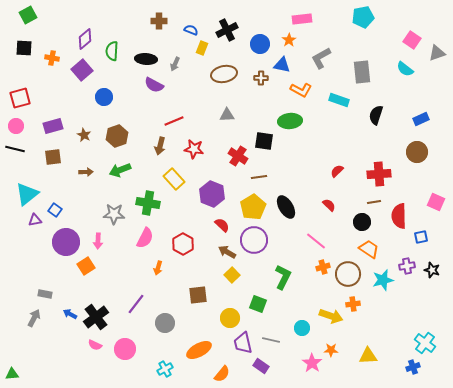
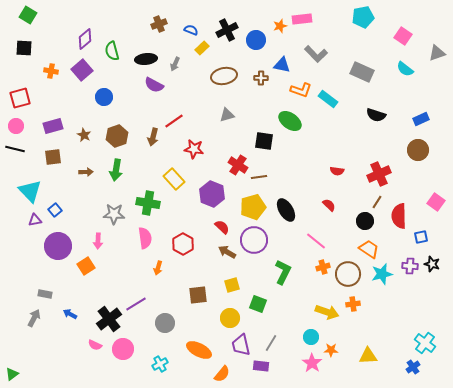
green square at (28, 15): rotated 30 degrees counterclockwise
brown cross at (159, 21): moved 3 px down; rotated 21 degrees counterclockwise
orange star at (289, 40): moved 9 px left, 14 px up; rotated 16 degrees clockwise
pink square at (412, 40): moved 9 px left, 4 px up
blue circle at (260, 44): moved 4 px left, 4 px up
yellow rectangle at (202, 48): rotated 24 degrees clockwise
green semicircle at (112, 51): rotated 18 degrees counterclockwise
orange cross at (52, 58): moved 1 px left, 13 px down
gray L-shape at (321, 58): moved 5 px left, 4 px up; rotated 105 degrees counterclockwise
black ellipse at (146, 59): rotated 10 degrees counterclockwise
gray rectangle at (362, 72): rotated 60 degrees counterclockwise
brown ellipse at (224, 74): moved 2 px down
orange L-shape at (301, 90): rotated 10 degrees counterclockwise
cyan rectangle at (339, 100): moved 11 px left, 1 px up; rotated 18 degrees clockwise
gray triangle at (227, 115): rotated 14 degrees counterclockwise
black semicircle at (376, 115): rotated 90 degrees counterclockwise
red line at (174, 121): rotated 12 degrees counterclockwise
green ellipse at (290, 121): rotated 40 degrees clockwise
brown arrow at (160, 146): moved 7 px left, 9 px up
brown circle at (417, 152): moved 1 px right, 2 px up
red cross at (238, 156): moved 9 px down
green arrow at (120, 170): moved 4 px left; rotated 60 degrees counterclockwise
red semicircle at (337, 171): rotated 128 degrees counterclockwise
red cross at (379, 174): rotated 20 degrees counterclockwise
cyan triangle at (27, 194): moved 3 px right, 3 px up; rotated 35 degrees counterclockwise
brown line at (374, 202): moved 3 px right; rotated 48 degrees counterclockwise
pink square at (436, 202): rotated 12 degrees clockwise
yellow pentagon at (253, 207): rotated 15 degrees clockwise
black ellipse at (286, 207): moved 3 px down
blue square at (55, 210): rotated 16 degrees clockwise
black circle at (362, 222): moved 3 px right, 1 px up
red semicircle at (222, 225): moved 2 px down
pink semicircle at (145, 238): rotated 35 degrees counterclockwise
purple circle at (66, 242): moved 8 px left, 4 px down
purple cross at (407, 266): moved 3 px right; rotated 14 degrees clockwise
black star at (432, 270): moved 6 px up
yellow square at (232, 275): moved 10 px down; rotated 28 degrees clockwise
green L-shape at (283, 277): moved 5 px up
cyan star at (383, 280): moved 1 px left, 6 px up
purple line at (136, 304): rotated 20 degrees clockwise
yellow arrow at (331, 316): moved 4 px left, 4 px up
black cross at (96, 317): moved 13 px right, 2 px down
cyan circle at (302, 328): moved 9 px right, 9 px down
gray line at (271, 340): moved 3 px down; rotated 72 degrees counterclockwise
purple trapezoid at (243, 343): moved 2 px left, 2 px down
pink circle at (125, 349): moved 2 px left
orange ellipse at (199, 350): rotated 55 degrees clockwise
purple rectangle at (261, 366): rotated 28 degrees counterclockwise
blue cross at (413, 367): rotated 16 degrees counterclockwise
cyan cross at (165, 369): moved 5 px left, 5 px up
green triangle at (12, 374): rotated 32 degrees counterclockwise
